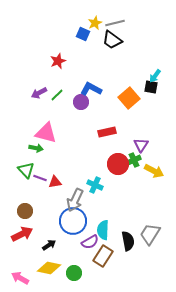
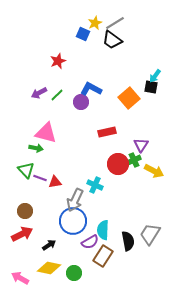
gray line: rotated 18 degrees counterclockwise
